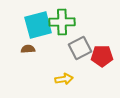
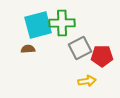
green cross: moved 1 px down
yellow arrow: moved 23 px right, 2 px down
